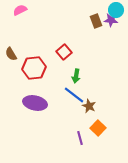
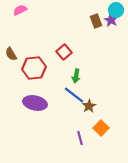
purple star: rotated 24 degrees clockwise
brown star: rotated 16 degrees clockwise
orange square: moved 3 px right
